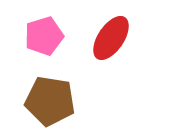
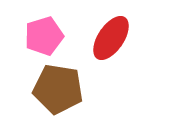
brown pentagon: moved 8 px right, 12 px up
